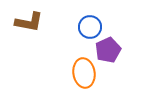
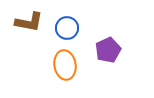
blue circle: moved 23 px left, 1 px down
orange ellipse: moved 19 px left, 8 px up
